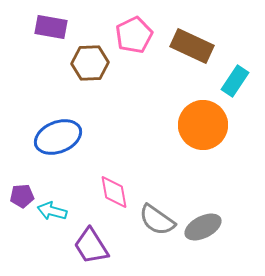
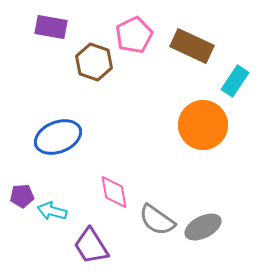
brown hexagon: moved 4 px right, 1 px up; rotated 21 degrees clockwise
